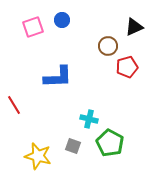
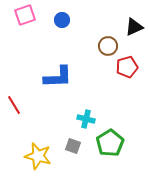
pink square: moved 8 px left, 12 px up
cyan cross: moved 3 px left
green pentagon: rotated 12 degrees clockwise
